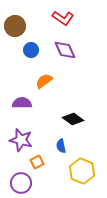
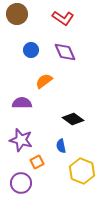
brown circle: moved 2 px right, 12 px up
purple diamond: moved 2 px down
